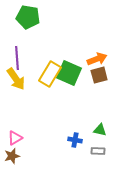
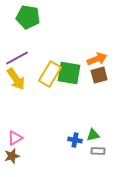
purple line: rotated 65 degrees clockwise
green square: rotated 15 degrees counterclockwise
green triangle: moved 7 px left, 5 px down; rotated 24 degrees counterclockwise
